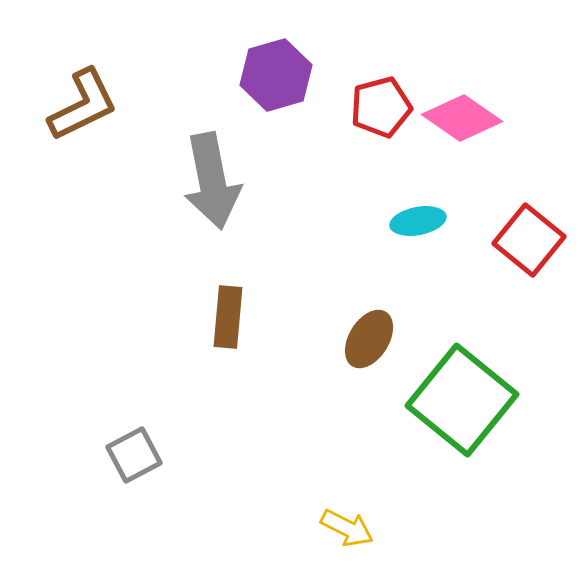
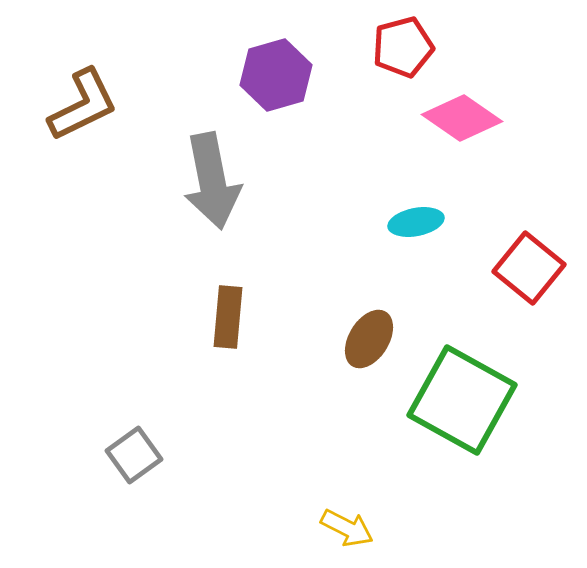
red pentagon: moved 22 px right, 60 px up
cyan ellipse: moved 2 px left, 1 px down
red square: moved 28 px down
green square: rotated 10 degrees counterclockwise
gray square: rotated 8 degrees counterclockwise
